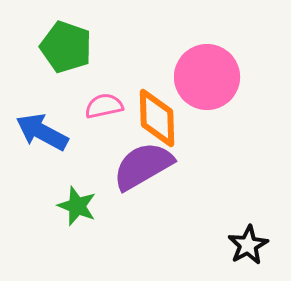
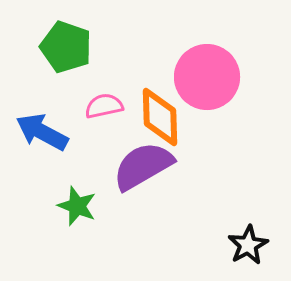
orange diamond: moved 3 px right, 1 px up
